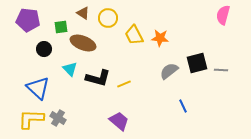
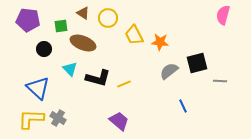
green square: moved 1 px up
orange star: moved 4 px down
gray line: moved 1 px left, 11 px down
